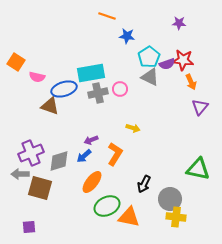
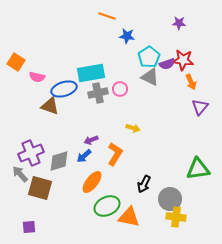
green triangle: rotated 20 degrees counterclockwise
gray arrow: rotated 48 degrees clockwise
